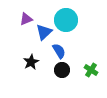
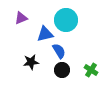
purple triangle: moved 5 px left, 1 px up
blue triangle: moved 1 px right, 2 px down; rotated 30 degrees clockwise
black star: rotated 21 degrees clockwise
